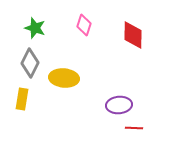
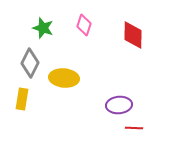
green star: moved 8 px right
